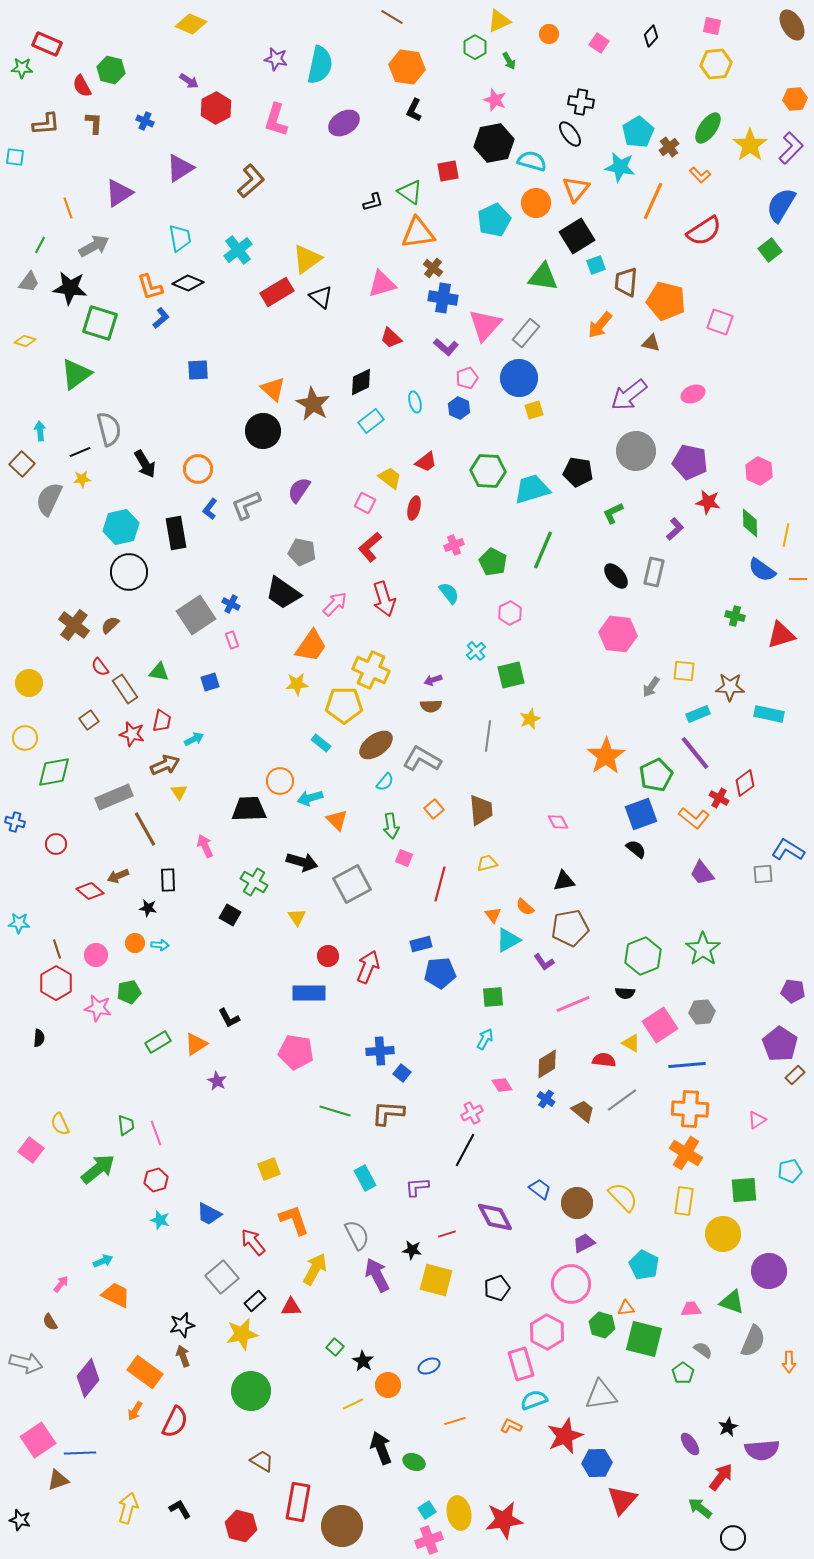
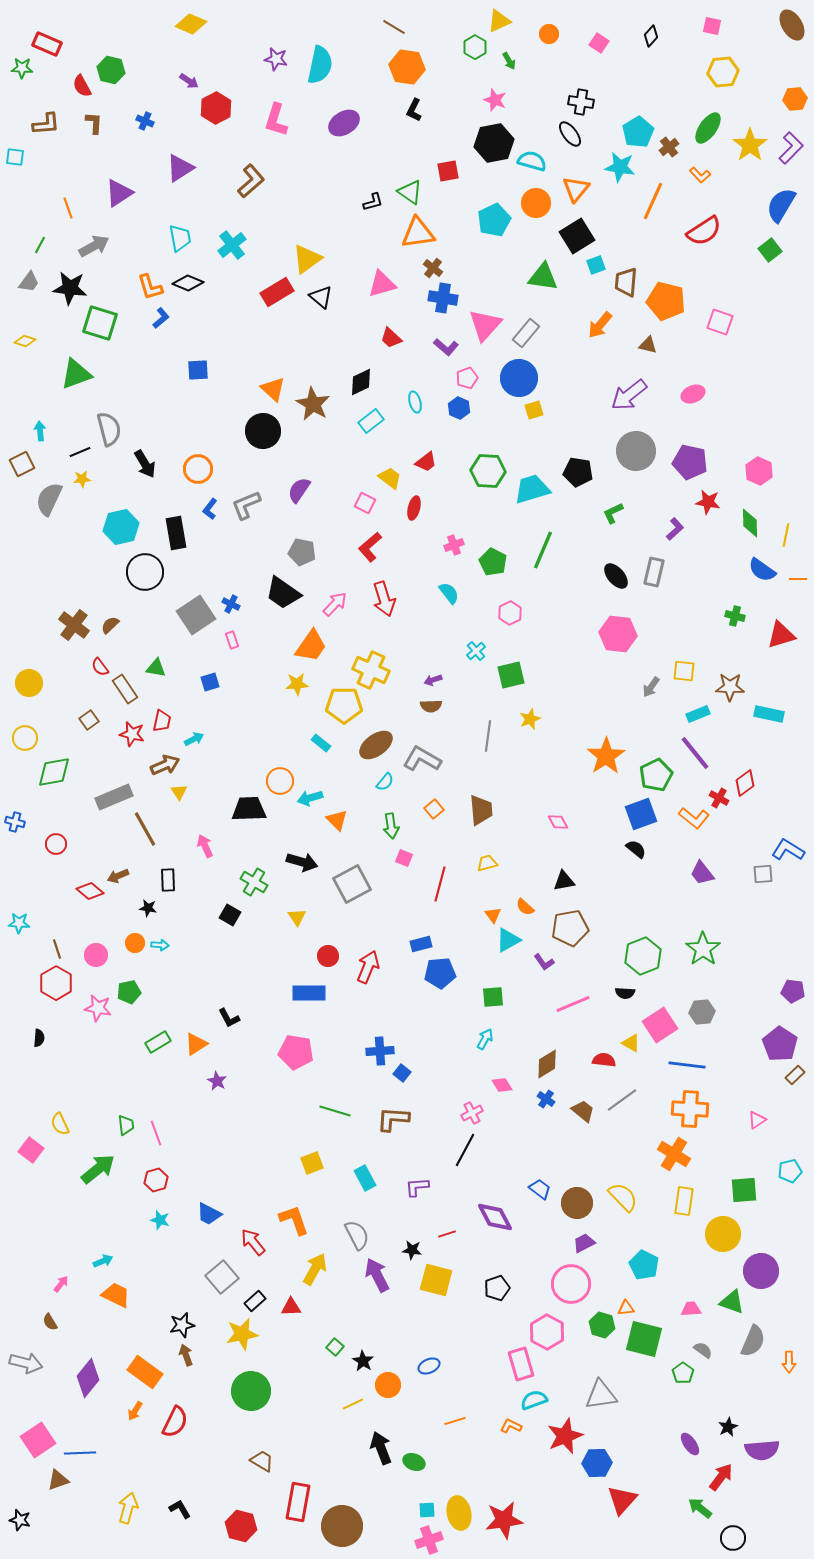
brown line at (392, 17): moved 2 px right, 10 px down
yellow hexagon at (716, 64): moved 7 px right, 8 px down
cyan cross at (238, 250): moved 6 px left, 5 px up
brown triangle at (651, 343): moved 3 px left, 2 px down
green triangle at (76, 374): rotated 16 degrees clockwise
brown square at (22, 464): rotated 20 degrees clockwise
black circle at (129, 572): moved 16 px right
green triangle at (159, 672): moved 3 px left, 4 px up
blue line at (687, 1065): rotated 12 degrees clockwise
brown L-shape at (388, 1113): moved 5 px right, 6 px down
orange cross at (686, 1153): moved 12 px left, 1 px down
yellow square at (269, 1169): moved 43 px right, 6 px up
purple circle at (769, 1271): moved 8 px left
brown arrow at (183, 1356): moved 3 px right, 1 px up
cyan square at (427, 1510): rotated 30 degrees clockwise
